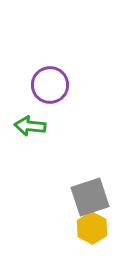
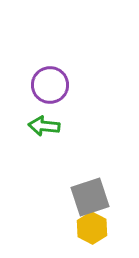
green arrow: moved 14 px right
